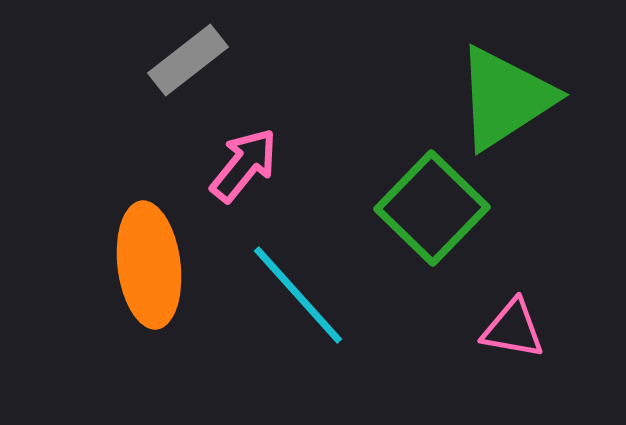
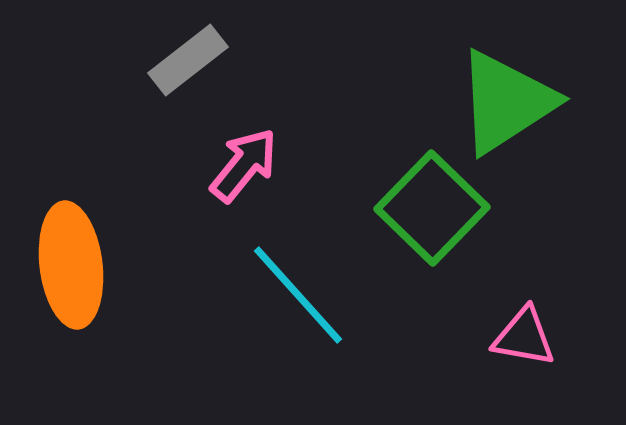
green triangle: moved 1 px right, 4 px down
orange ellipse: moved 78 px left
pink triangle: moved 11 px right, 8 px down
